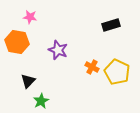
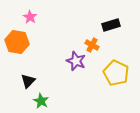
pink star: rotated 24 degrees clockwise
purple star: moved 18 px right, 11 px down
orange cross: moved 22 px up
yellow pentagon: moved 1 px left, 1 px down
green star: rotated 14 degrees counterclockwise
